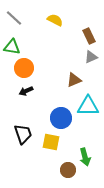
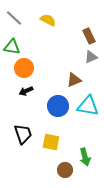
yellow semicircle: moved 7 px left
cyan triangle: rotated 10 degrees clockwise
blue circle: moved 3 px left, 12 px up
brown circle: moved 3 px left
